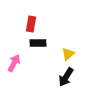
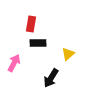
black arrow: moved 15 px left, 1 px down
